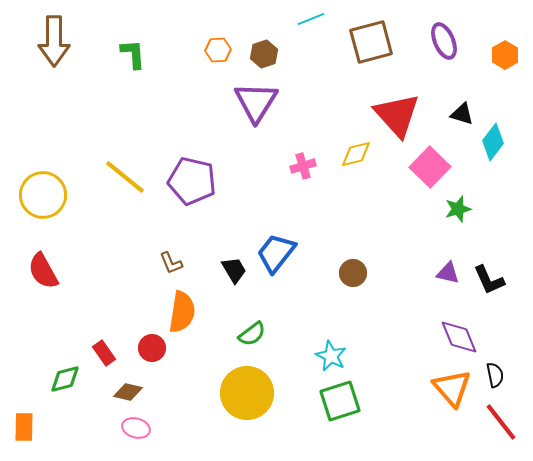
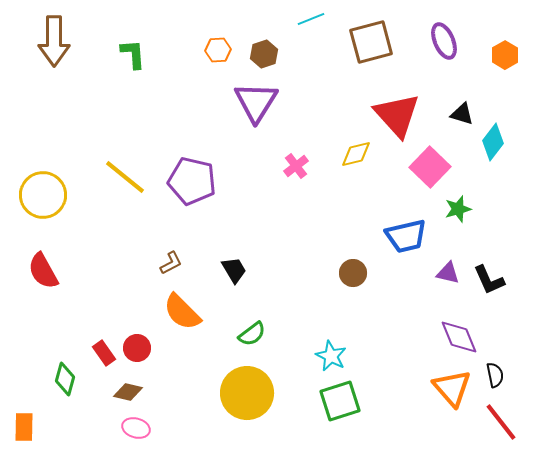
pink cross at (303, 166): moved 7 px left; rotated 20 degrees counterclockwise
blue trapezoid at (276, 253): moved 130 px right, 17 px up; rotated 141 degrees counterclockwise
brown L-shape at (171, 263): rotated 95 degrees counterclockwise
orange semicircle at (182, 312): rotated 126 degrees clockwise
red circle at (152, 348): moved 15 px left
green diamond at (65, 379): rotated 60 degrees counterclockwise
